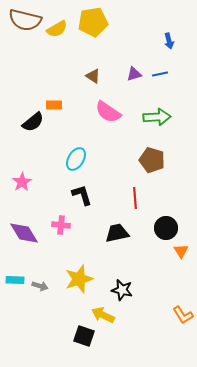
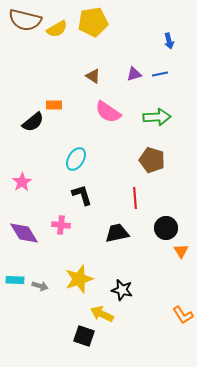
yellow arrow: moved 1 px left, 1 px up
